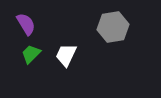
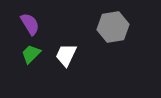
purple semicircle: moved 4 px right
